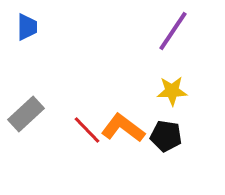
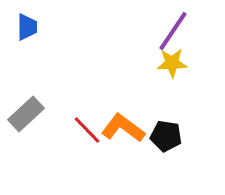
yellow star: moved 28 px up
